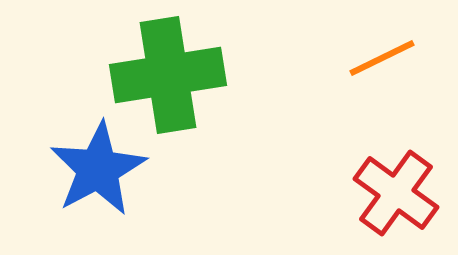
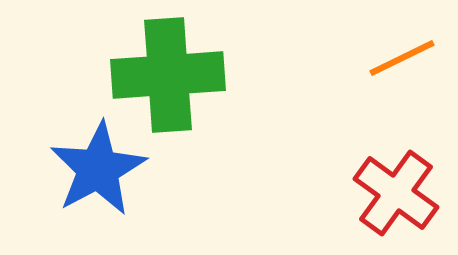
orange line: moved 20 px right
green cross: rotated 5 degrees clockwise
